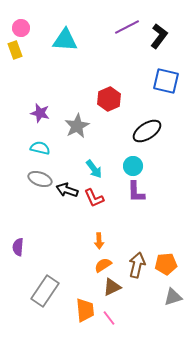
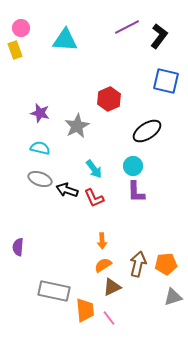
orange arrow: moved 3 px right
brown arrow: moved 1 px right, 1 px up
gray rectangle: moved 9 px right; rotated 68 degrees clockwise
